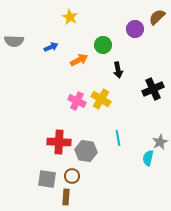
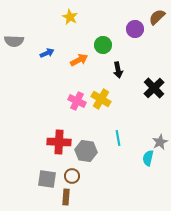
blue arrow: moved 4 px left, 6 px down
black cross: moved 1 px right, 1 px up; rotated 20 degrees counterclockwise
